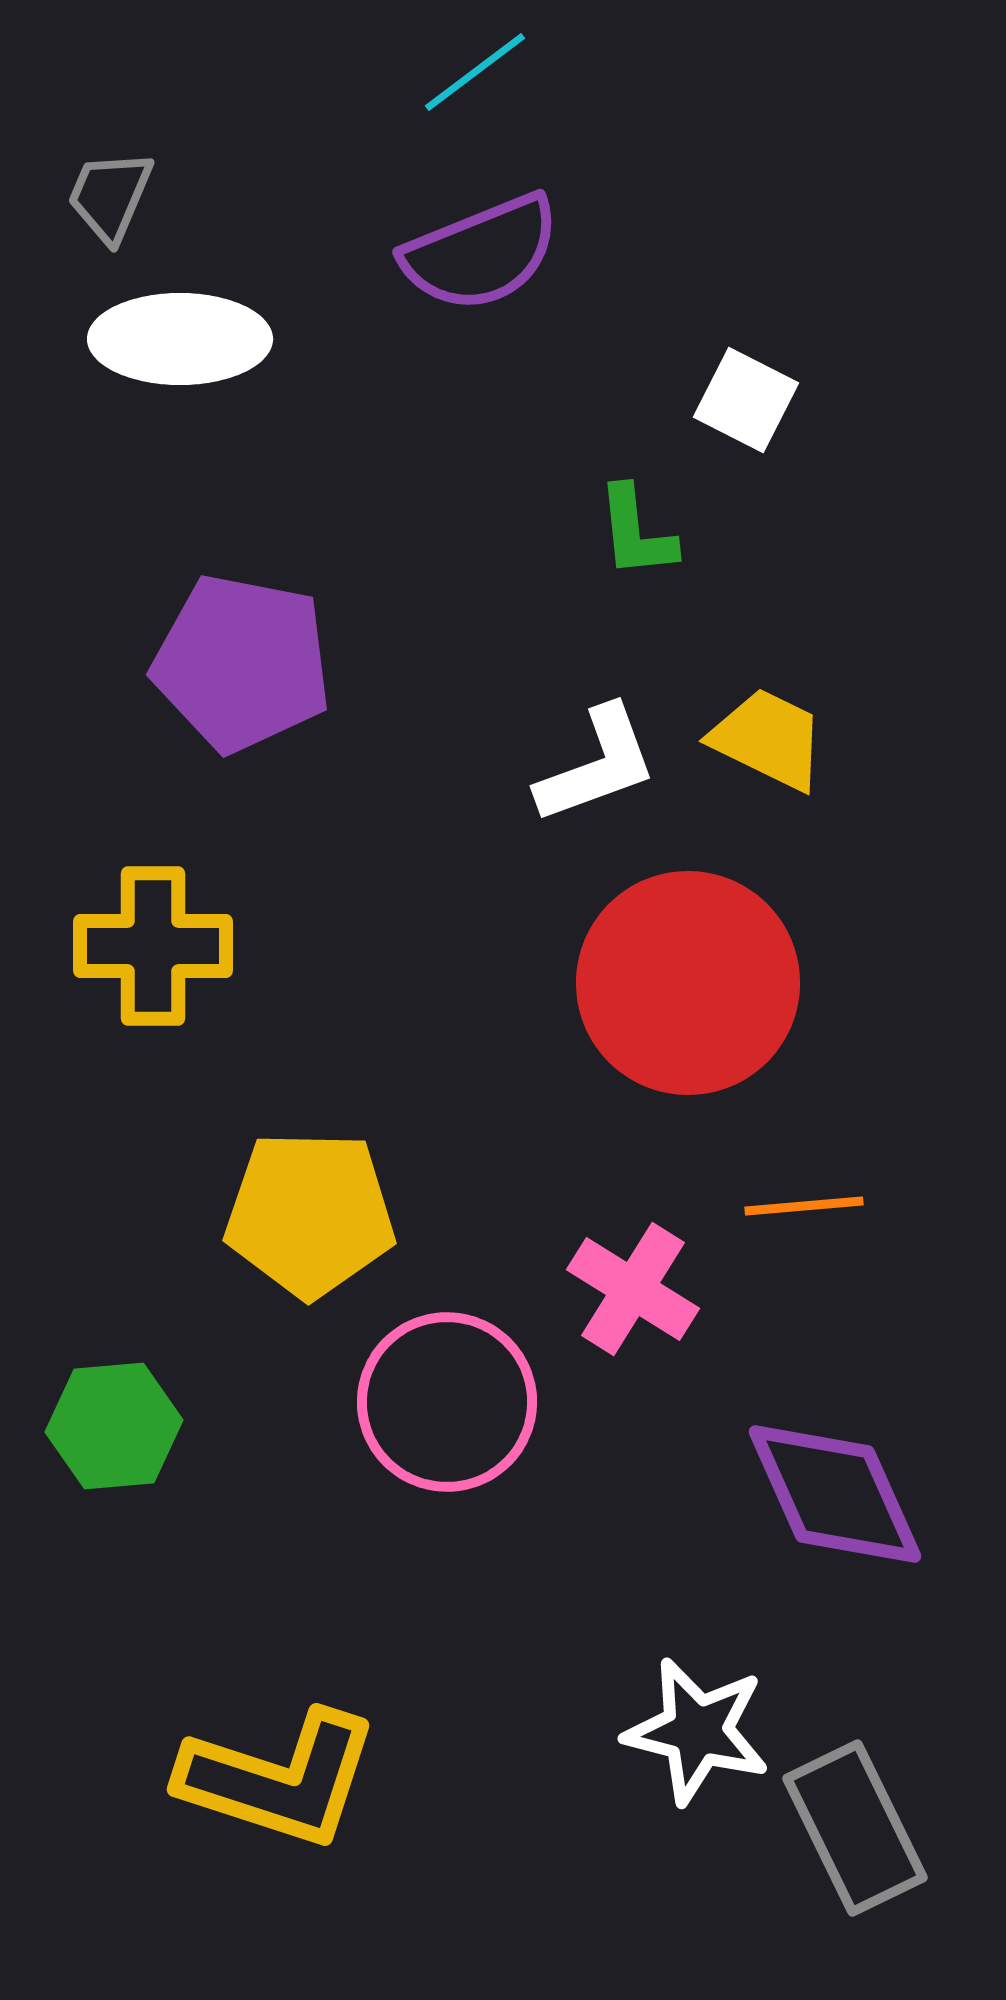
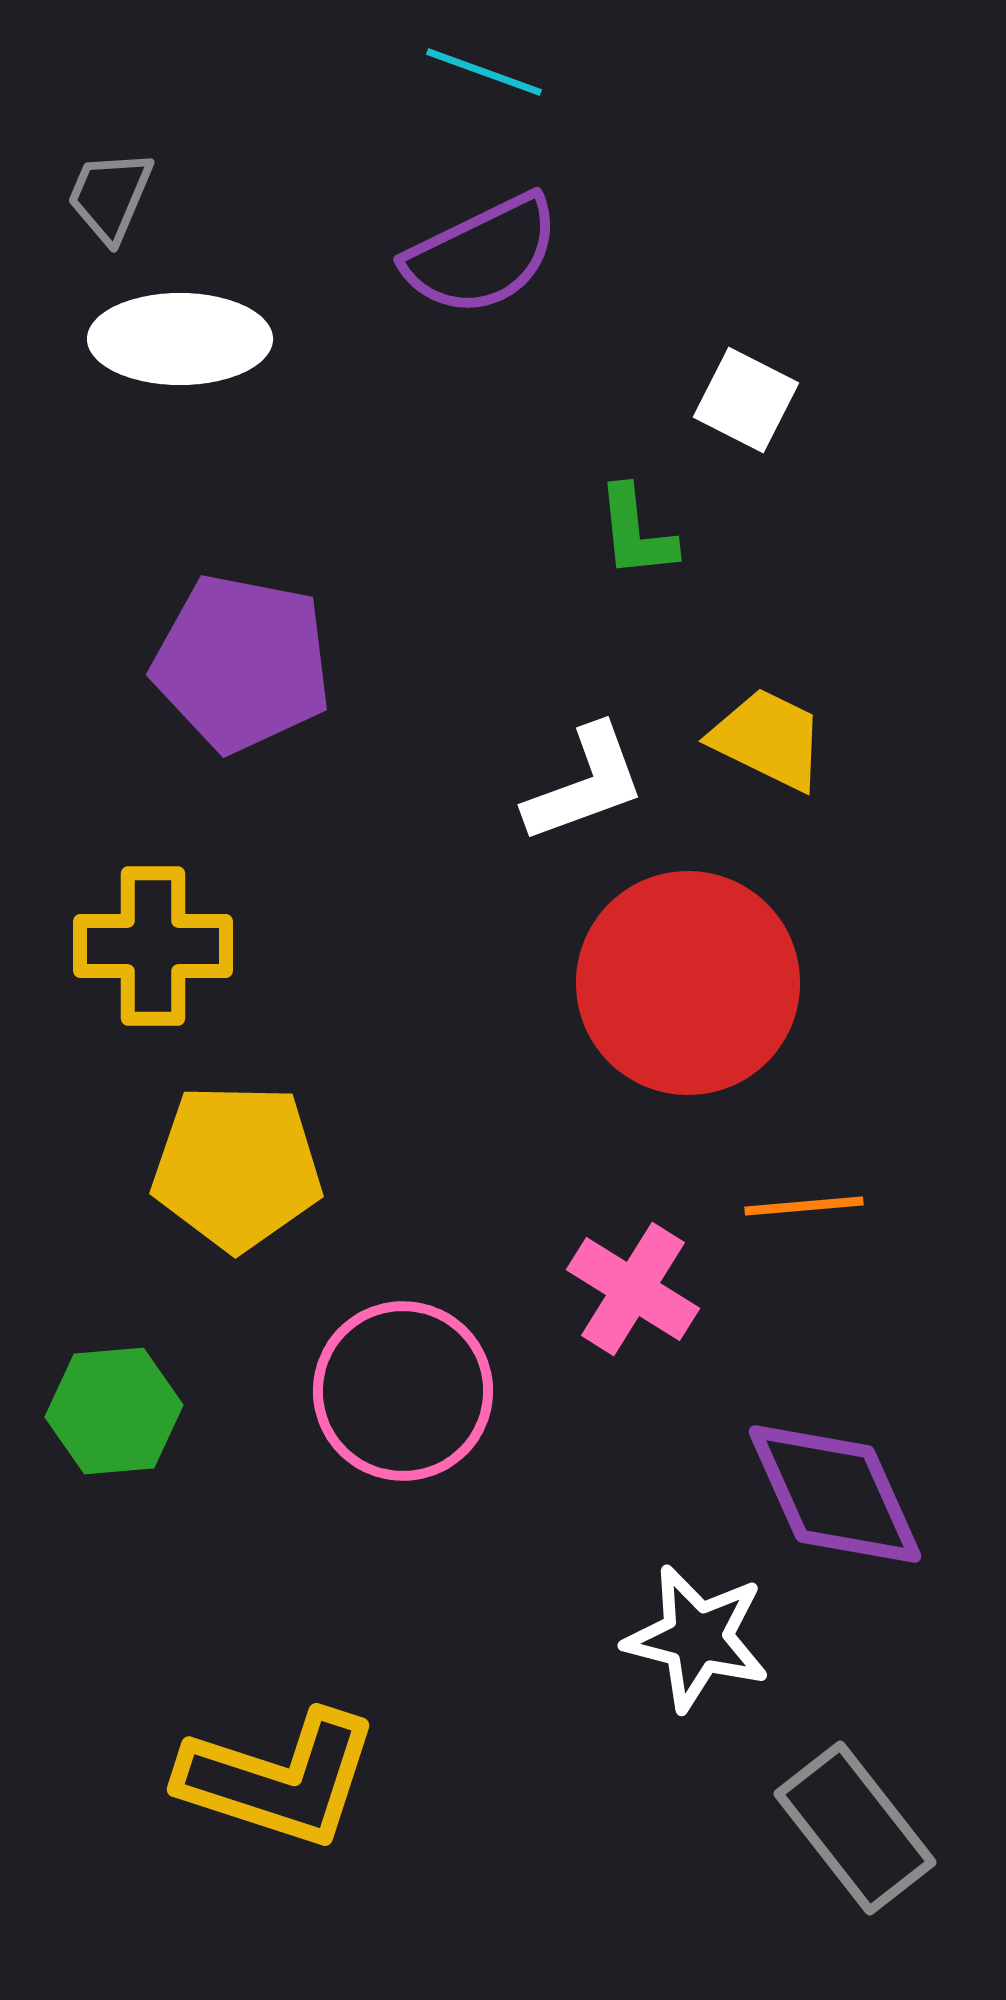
cyan line: moved 9 px right; rotated 57 degrees clockwise
purple semicircle: moved 1 px right, 2 px down; rotated 4 degrees counterclockwise
white L-shape: moved 12 px left, 19 px down
yellow pentagon: moved 73 px left, 47 px up
pink circle: moved 44 px left, 11 px up
green hexagon: moved 15 px up
white star: moved 93 px up
gray rectangle: rotated 12 degrees counterclockwise
